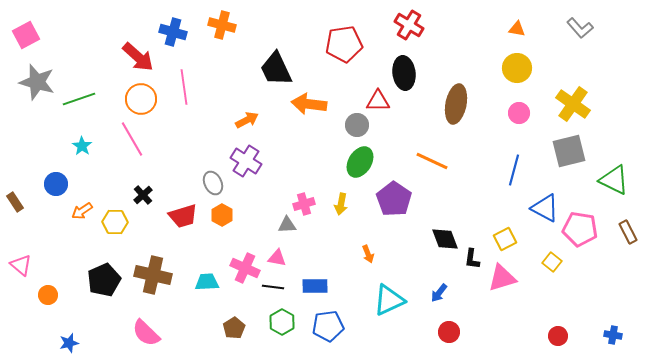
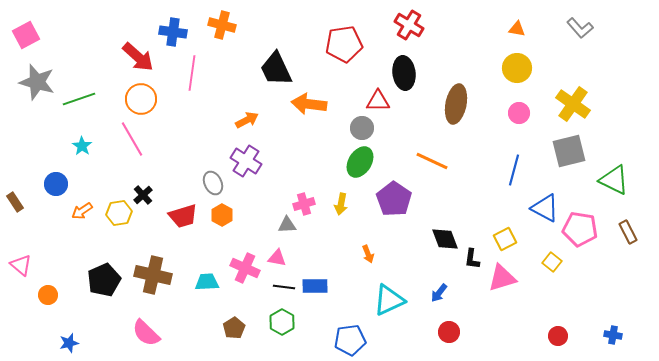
blue cross at (173, 32): rotated 8 degrees counterclockwise
pink line at (184, 87): moved 8 px right, 14 px up; rotated 16 degrees clockwise
gray circle at (357, 125): moved 5 px right, 3 px down
yellow hexagon at (115, 222): moved 4 px right, 9 px up; rotated 10 degrees counterclockwise
black line at (273, 287): moved 11 px right
blue pentagon at (328, 326): moved 22 px right, 14 px down
